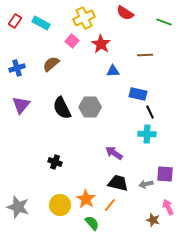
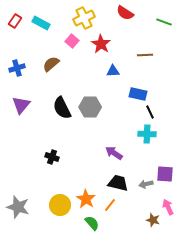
black cross: moved 3 px left, 5 px up
